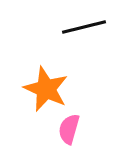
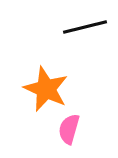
black line: moved 1 px right
